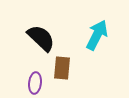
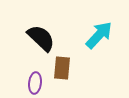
cyan arrow: moved 2 px right; rotated 16 degrees clockwise
